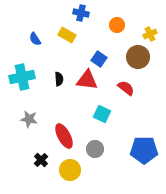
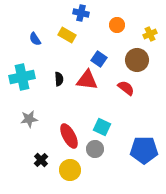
brown circle: moved 1 px left, 3 px down
cyan square: moved 13 px down
gray star: rotated 18 degrees counterclockwise
red ellipse: moved 5 px right
